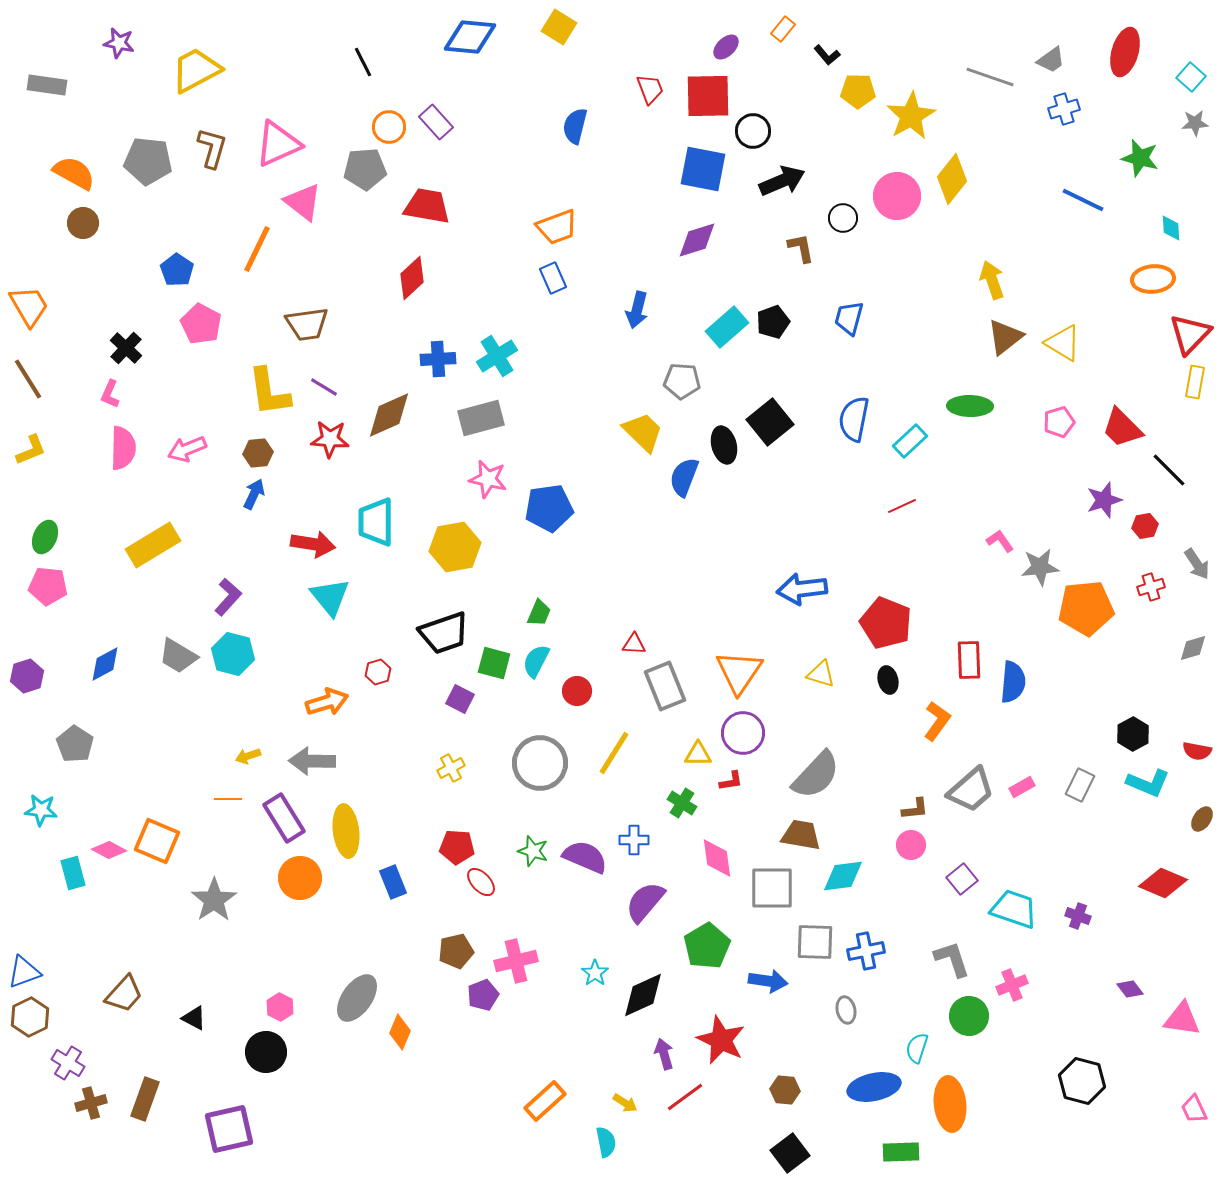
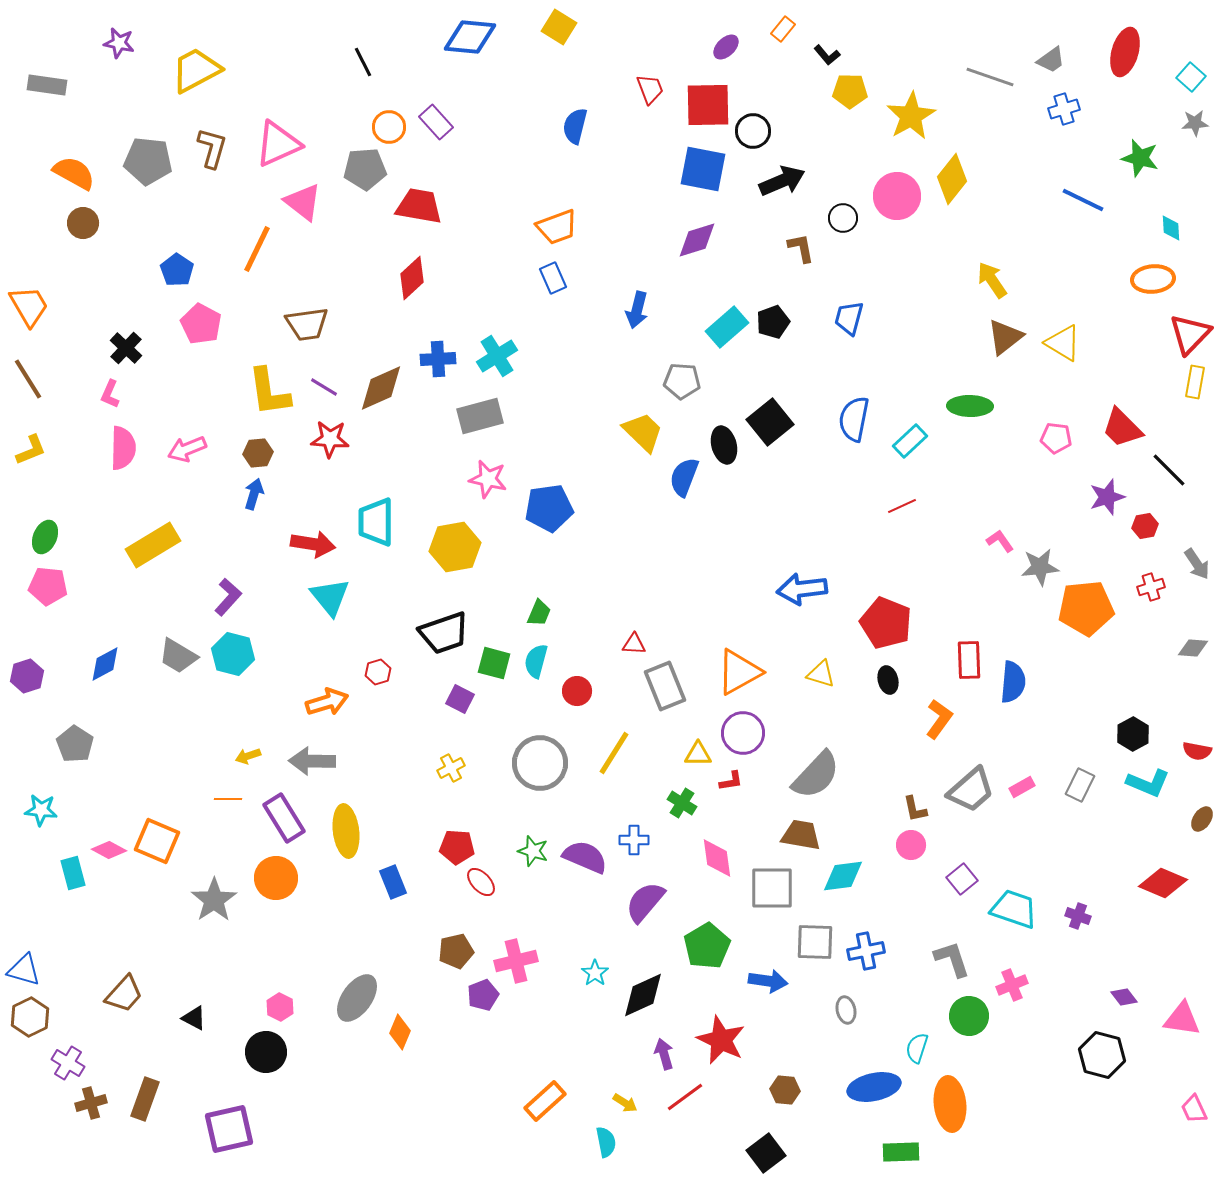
yellow pentagon at (858, 91): moved 8 px left
red square at (708, 96): moved 9 px down
red trapezoid at (427, 206): moved 8 px left
yellow arrow at (992, 280): rotated 15 degrees counterclockwise
brown diamond at (389, 415): moved 8 px left, 27 px up
gray rectangle at (481, 418): moved 1 px left, 2 px up
pink pentagon at (1059, 422): moved 3 px left, 16 px down; rotated 24 degrees clockwise
blue arrow at (254, 494): rotated 8 degrees counterclockwise
purple star at (1104, 500): moved 3 px right, 3 px up
gray diamond at (1193, 648): rotated 20 degrees clockwise
cyan semicircle at (536, 661): rotated 12 degrees counterclockwise
orange triangle at (739, 672): rotated 27 degrees clockwise
orange L-shape at (937, 721): moved 2 px right, 2 px up
brown L-shape at (915, 809): rotated 84 degrees clockwise
orange circle at (300, 878): moved 24 px left
blue triangle at (24, 972): moved 2 px up; rotated 36 degrees clockwise
purple diamond at (1130, 989): moved 6 px left, 8 px down
black hexagon at (1082, 1081): moved 20 px right, 26 px up
black square at (790, 1153): moved 24 px left
